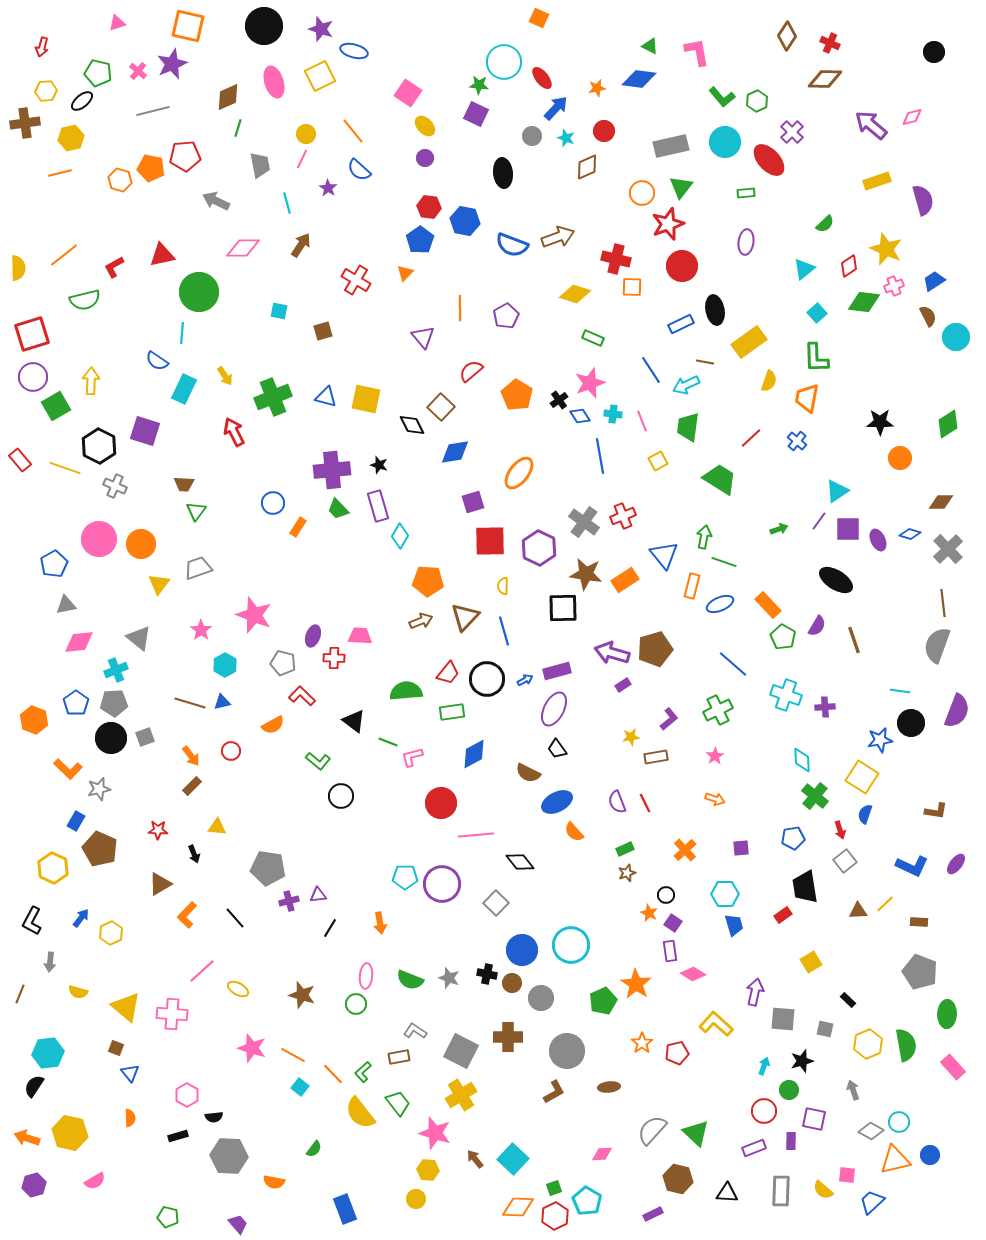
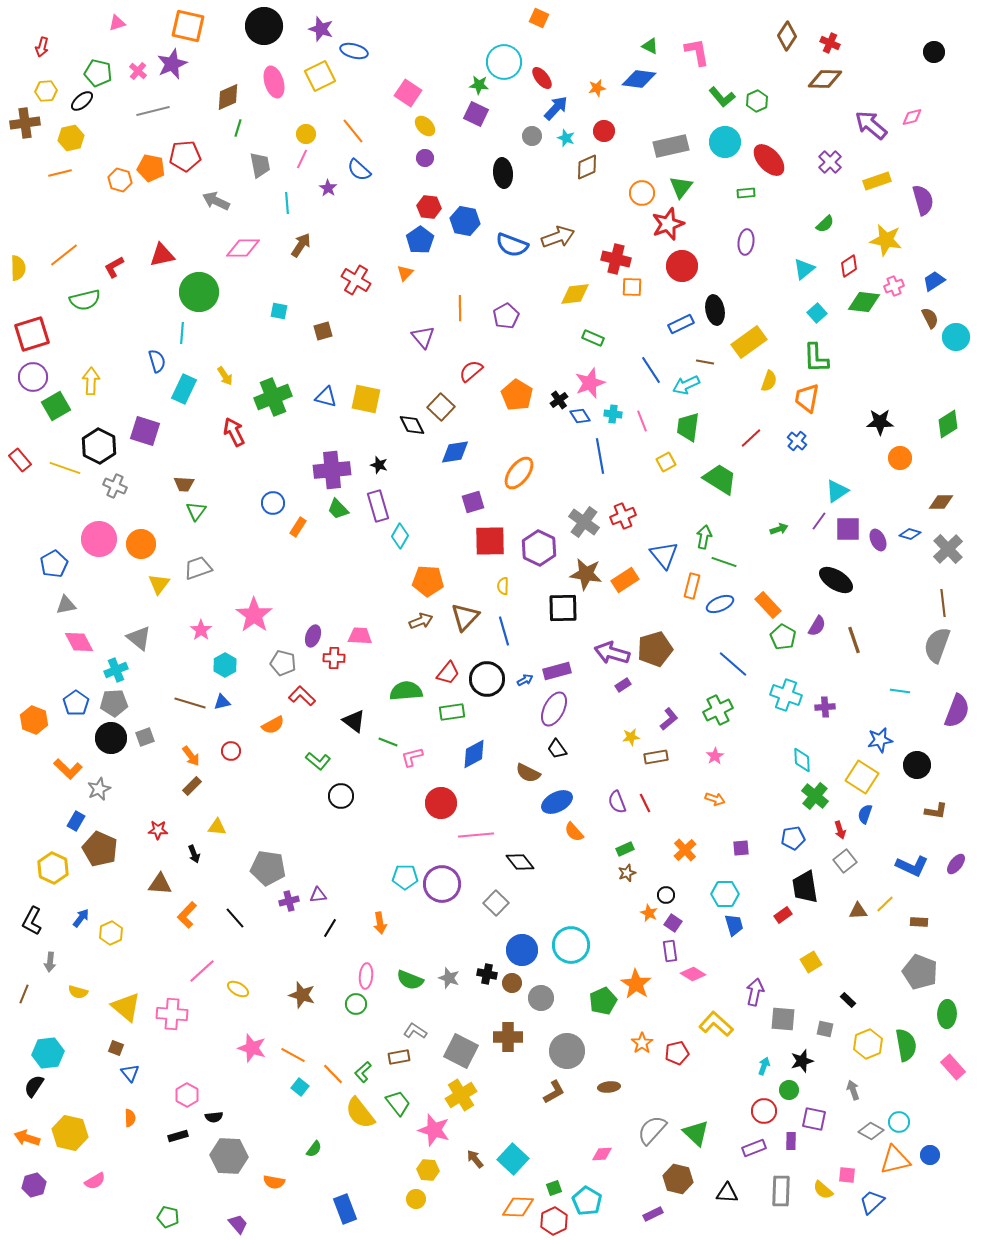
purple cross at (792, 132): moved 38 px right, 30 px down
cyan line at (287, 203): rotated 10 degrees clockwise
yellow star at (886, 249): moved 9 px up; rotated 12 degrees counterclockwise
yellow diamond at (575, 294): rotated 24 degrees counterclockwise
brown semicircle at (928, 316): moved 2 px right, 2 px down
blue semicircle at (157, 361): rotated 140 degrees counterclockwise
yellow square at (658, 461): moved 8 px right, 1 px down
pink star at (254, 615): rotated 15 degrees clockwise
pink diamond at (79, 642): rotated 68 degrees clockwise
black circle at (911, 723): moved 6 px right, 42 px down
gray star at (99, 789): rotated 10 degrees counterclockwise
brown triangle at (160, 884): rotated 35 degrees clockwise
brown line at (20, 994): moved 4 px right
pink star at (435, 1133): moved 1 px left, 3 px up
red hexagon at (555, 1216): moved 1 px left, 5 px down
